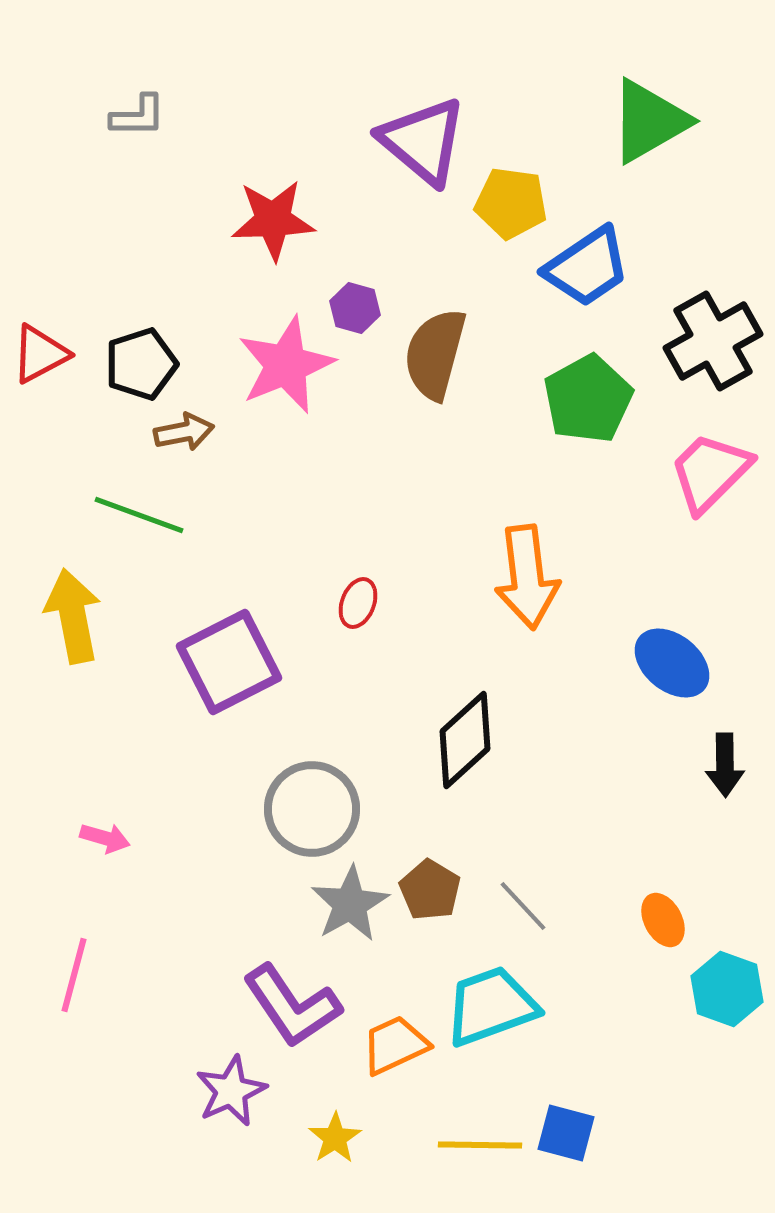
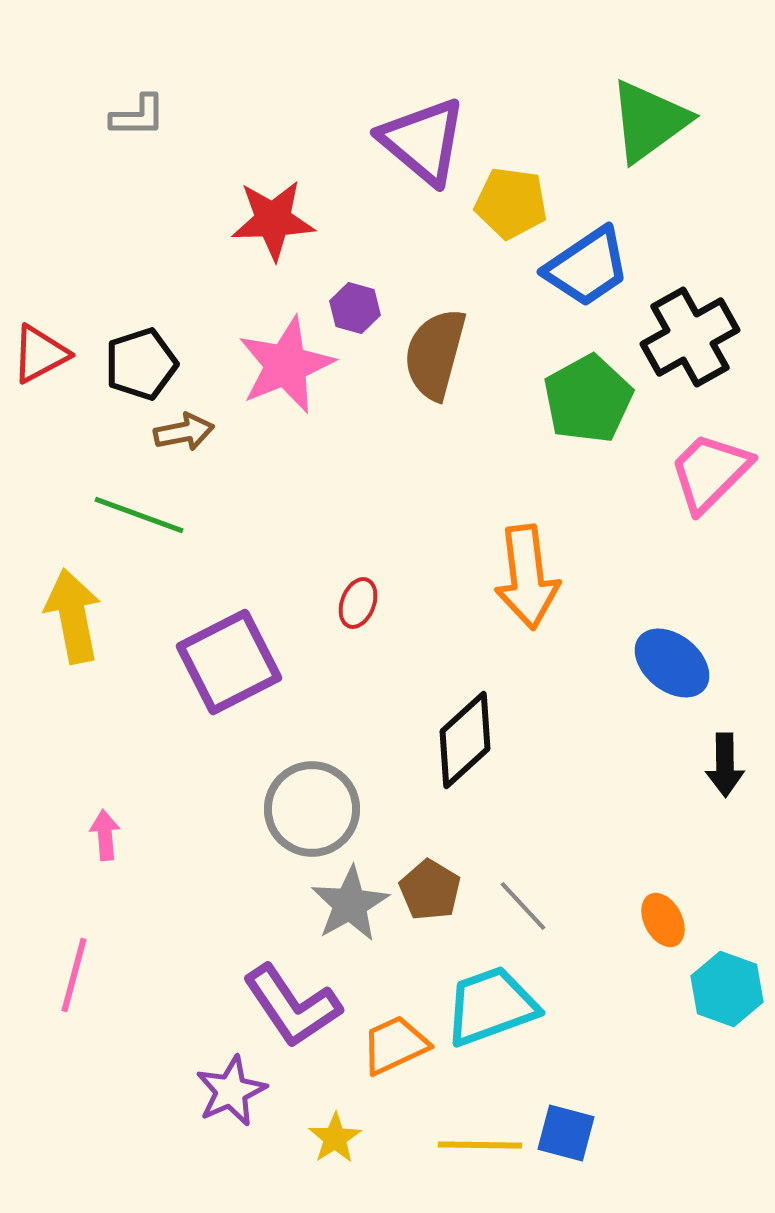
green triangle: rotated 6 degrees counterclockwise
black cross: moved 23 px left, 4 px up
pink arrow: moved 3 px up; rotated 111 degrees counterclockwise
